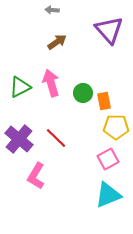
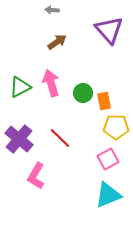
red line: moved 4 px right
